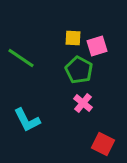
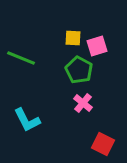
green line: rotated 12 degrees counterclockwise
